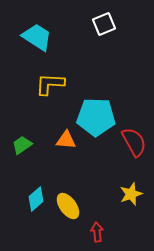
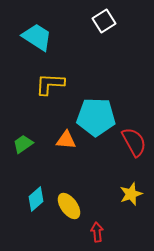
white square: moved 3 px up; rotated 10 degrees counterclockwise
green trapezoid: moved 1 px right, 1 px up
yellow ellipse: moved 1 px right
